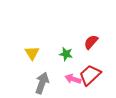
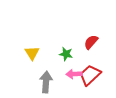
pink arrow: moved 1 px right, 5 px up; rotated 21 degrees counterclockwise
gray arrow: moved 4 px right, 1 px up; rotated 15 degrees counterclockwise
